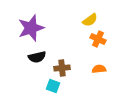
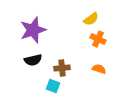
yellow semicircle: moved 1 px right, 1 px up
purple star: moved 2 px right, 2 px down
black semicircle: moved 4 px left, 3 px down
orange semicircle: rotated 24 degrees clockwise
